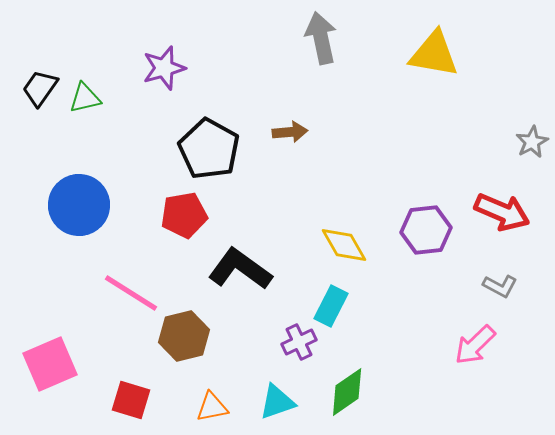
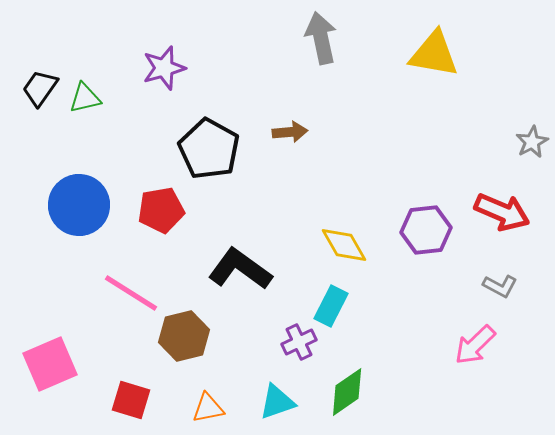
red pentagon: moved 23 px left, 5 px up
orange triangle: moved 4 px left, 1 px down
